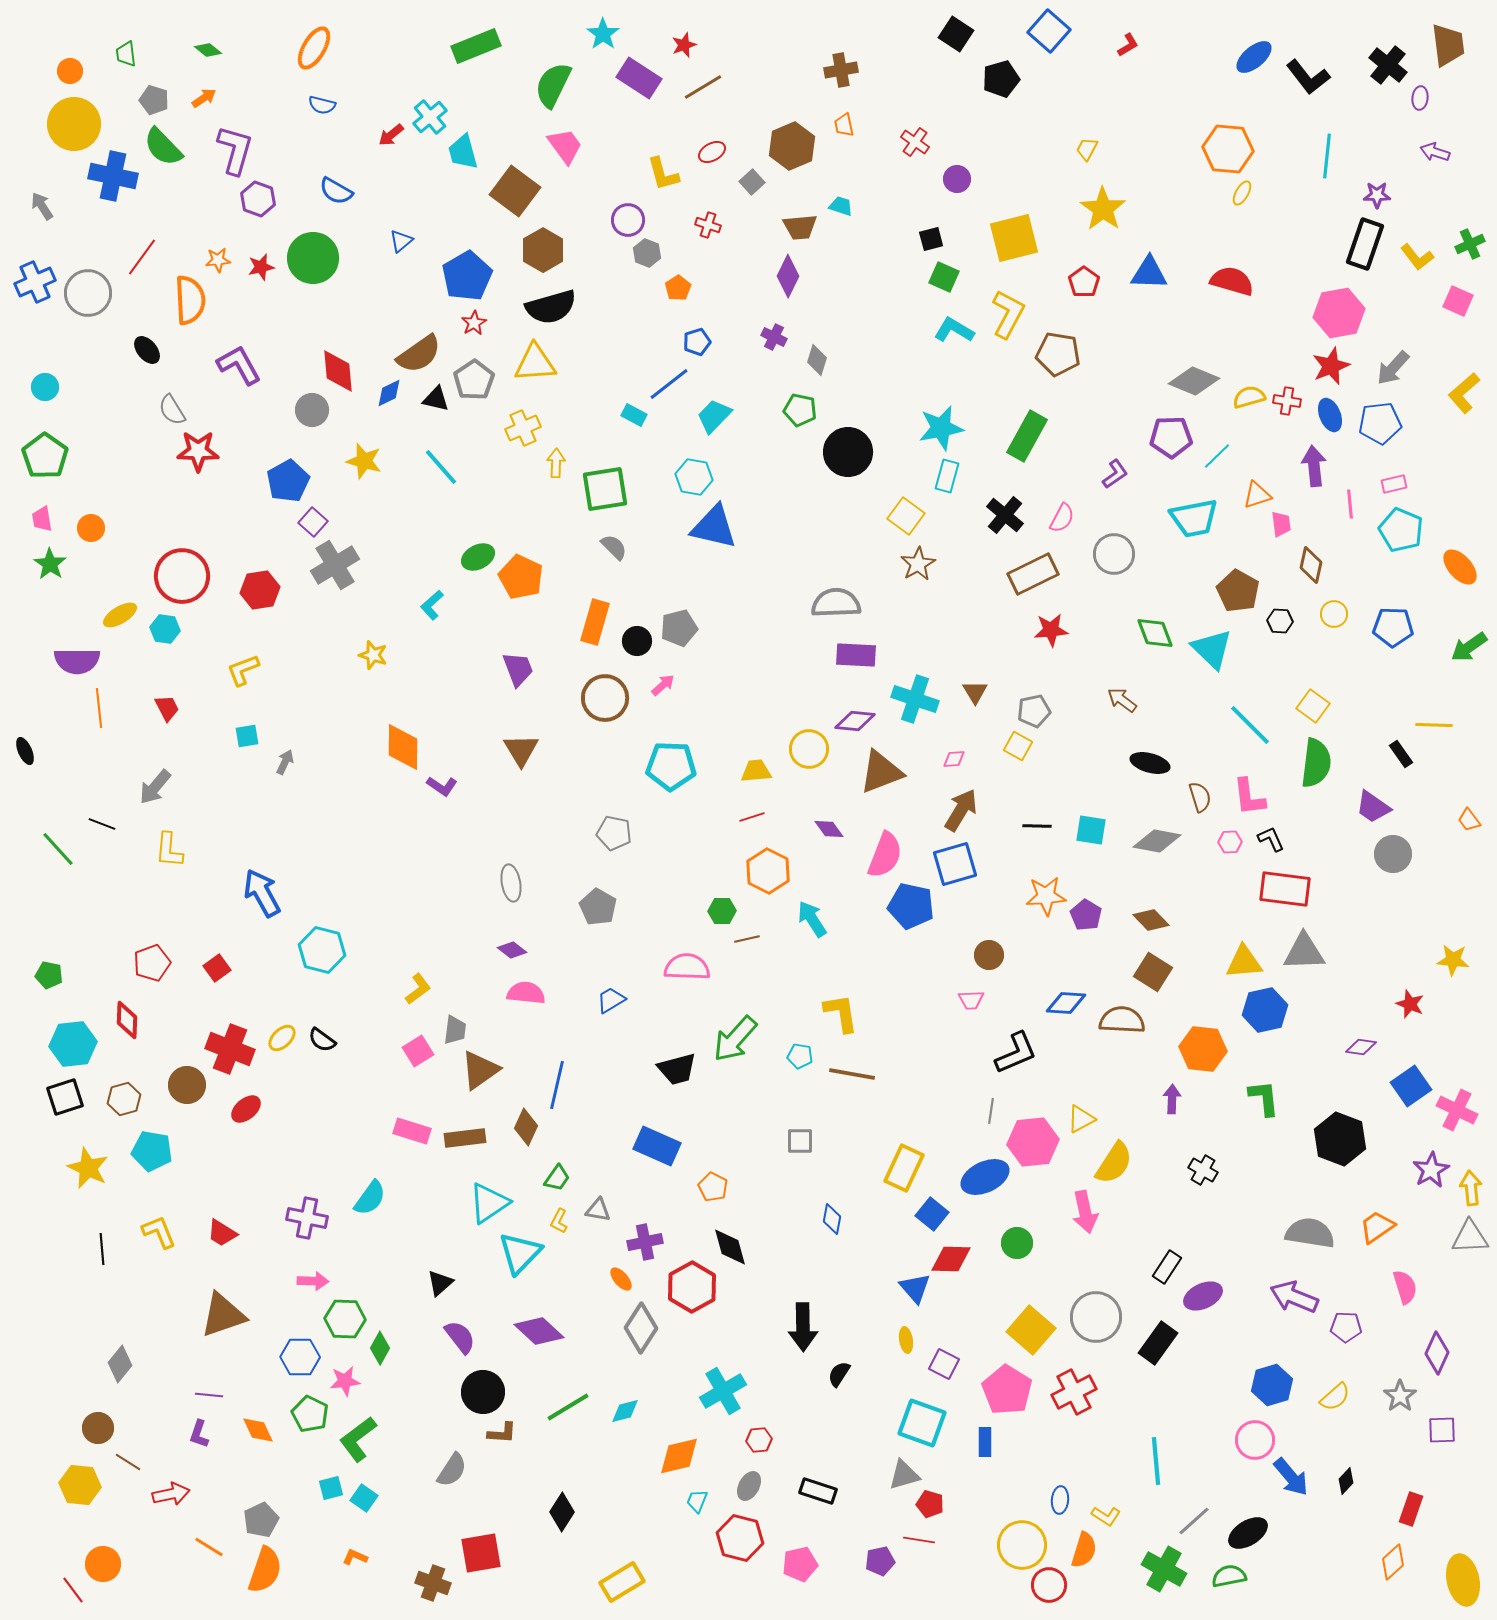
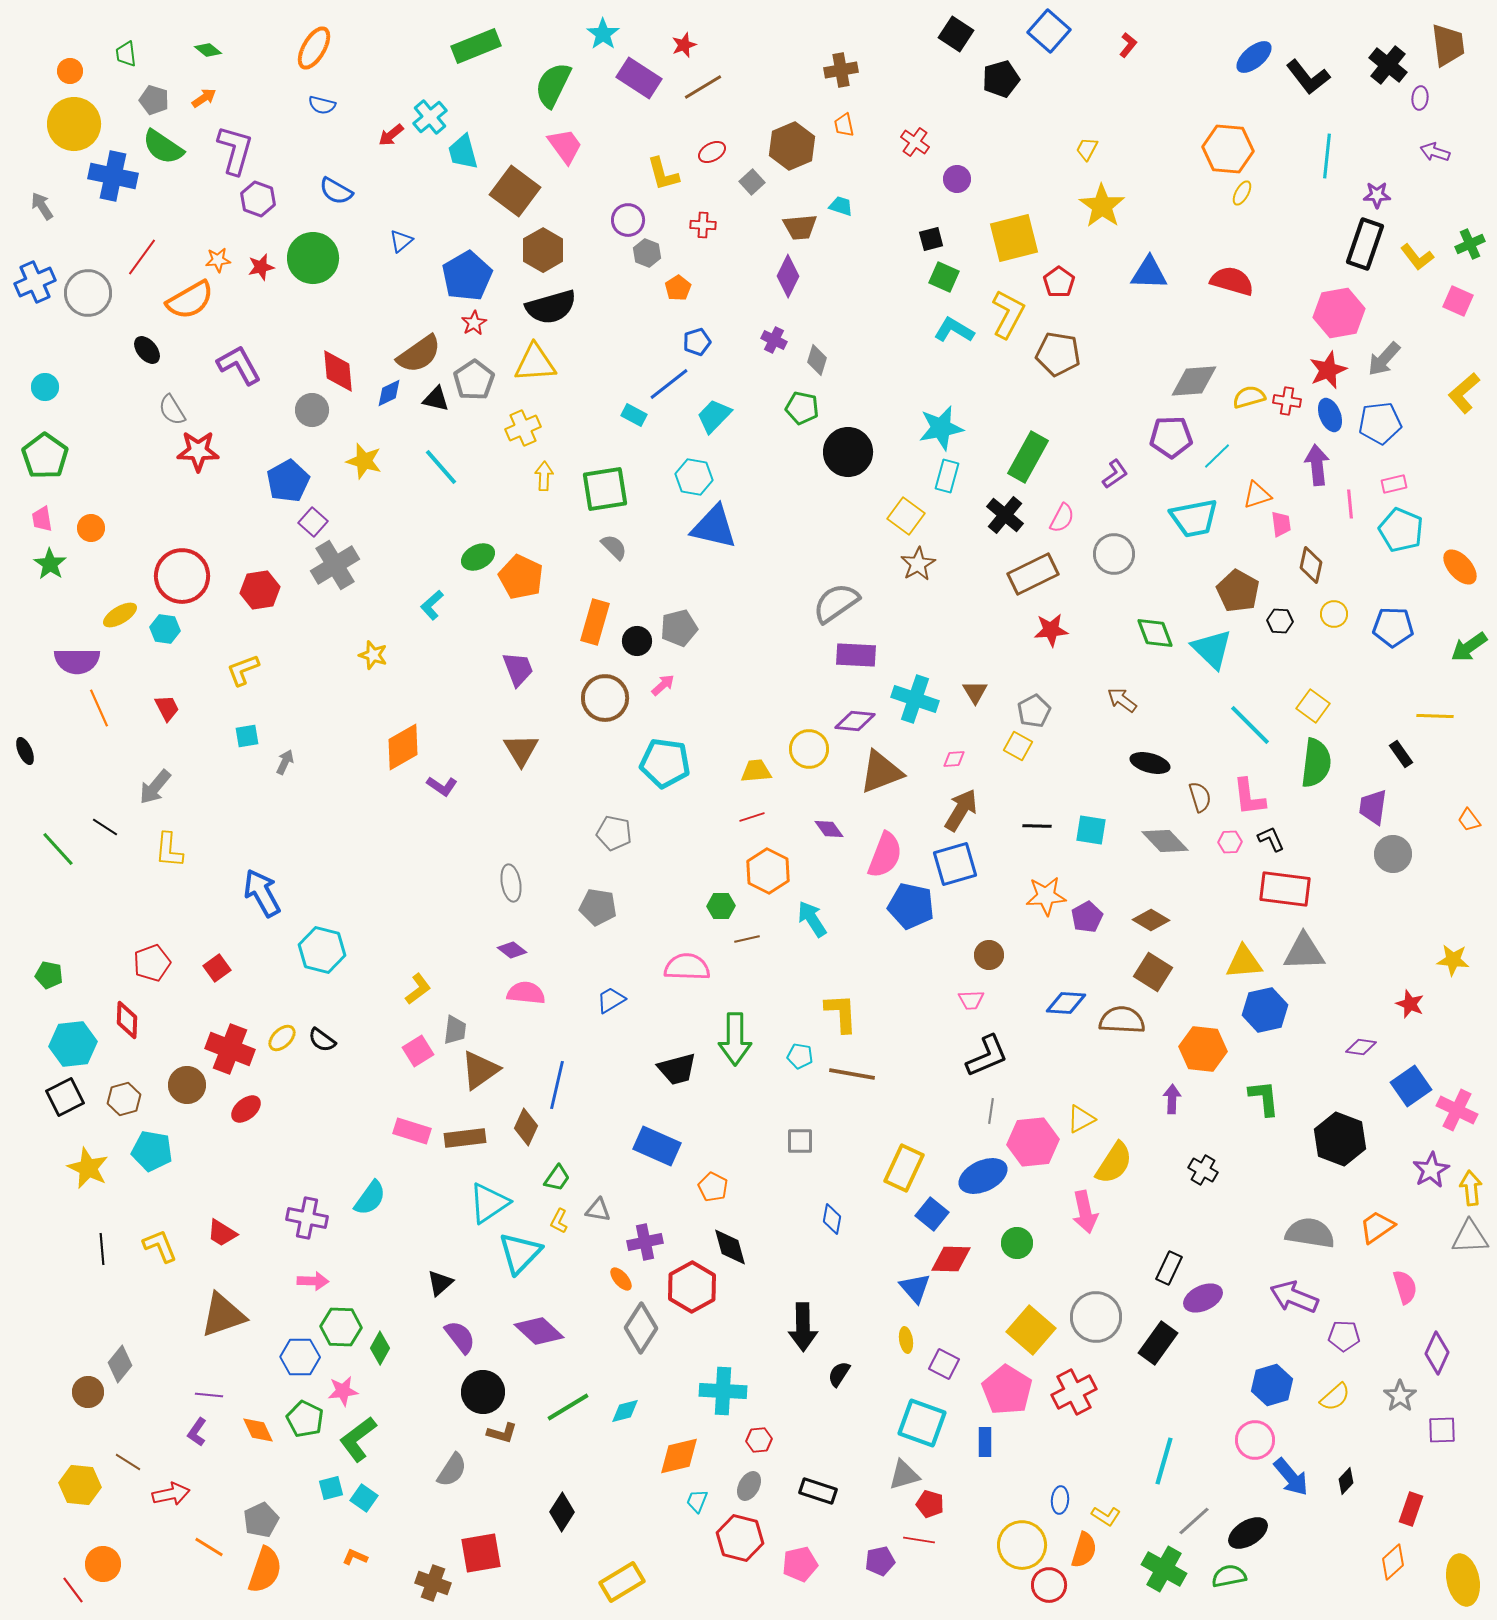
red L-shape at (1128, 45): rotated 20 degrees counterclockwise
green semicircle at (163, 147): rotated 12 degrees counterclockwise
yellow star at (1103, 209): moved 1 px left, 3 px up
red cross at (708, 225): moved 5 px left; rotated 15 degrees counterclockwise
red pentagon at (1084, 282): moved 25 px left
orange semicircle at (190, 300): rotated 63 degrees clockwise
purple cross at (774, 337): moved 3 px down
red star at (1331, 366): moved 3 px left, 4 px down
gray arrow at (1393, 368): moved 9 px left, 9 px up
gray diamond at (1194, 381): rotated 27 degrees counterclockwise
green pentagon at (800, 410): moved 2 px right, 2 px up
green rectangle at (1027, 436): moved 1 px right, 21 px down
yellow arrow at (556, 463): moved 12 px left, 13 px down
purple arrow at (1314, 466): moved 3 px right, 1 px up
gray semicircle at (836, 603): rotated 33 degrees counterclockwise
orange line at (99, 708): rotated 18 degrees counterclockwise
gray pentagon at (1034, 711): rotated 16 degrees counterclockwise
yellow line at (1434, 725): moved 1 px right, 9 px up
orange diamond at (403, 747): rotated 60 degrees clockwise
cyan pentagon at (671, 766): moved 6 px left, 3 px up; rotated 6 degrees clockwise
purple trapezoid at (1373, 807): rotated 63 degrees clockwise
black line at (102, 824): moved 3 px right, 3 px down; rotated 12 degrees clockwise
gray diamond at (1157, 841): moved 8 px right; rotated 36 degrees clockwise
gray pentagon at (598, 907): rotated 21 degrees counterclockwise
green hexagon at (722, 911): moved 1 px left, 5 px up
purple pentagon at (1086, 915): moved 1 px right, 2 px down; rotated 12 degrees clockwise
brown diamond at (1151, 920): rotated 15 degrees counterclockwise
yellow L-shape at (841, 1013): rotated 6 degrees clockwise
green arrow at (735, 1039): rotated 42 degrees counterclockwise
black L-shape at (1016, 1053): moved 29 px left, 3 px down
black square at (65, 1097): rotated 9 degrees counterclockwise
blue ellipse at (985, 1177): moved 2 px left, 1 px up
yellow L-shape at (159, 1232): moved 1 px right, 14 px down
black rectangle at (1167, 1267): moved 2 px right, 1 px down; rotated 8 degrees counterclockwise
purple ellipse at (1203, 1296): moved 2 px down
green hexagon at (345, 1319): moved 4 px left, 8 px down
purple pentagon at (1346, 1327): moved 2 px left, 9 px down
pink star at (345, 1381): moved 2 px left, 10 px down
cyan cross at (723, 1391): rotated 33 degrees clockwise
green pentagon at (310, 1414): moved 5 px left, 5 px down
brown circle at (98, 1428): moved 10 px left, 36 px up
brown L-shape at (502, 1433): rotated 12 degrees clockwise
purple L-shape at (199, 1434): moved 2 px left, 2 px up; rotated 16 degrees clockwise
cyan line at (1156, 1461): moved 8 px right; rotated 21 degrees clockwise
